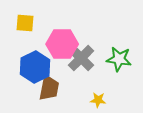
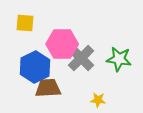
brown trapezoid: moved 1 px left; rotated 104 degrees counterclockwise
